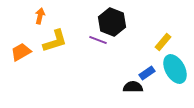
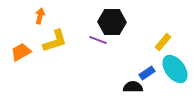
black hexagon: rotated 20 degrees counterclockwise
cyan ellipse: rotated 8 degrees counterclockwise
